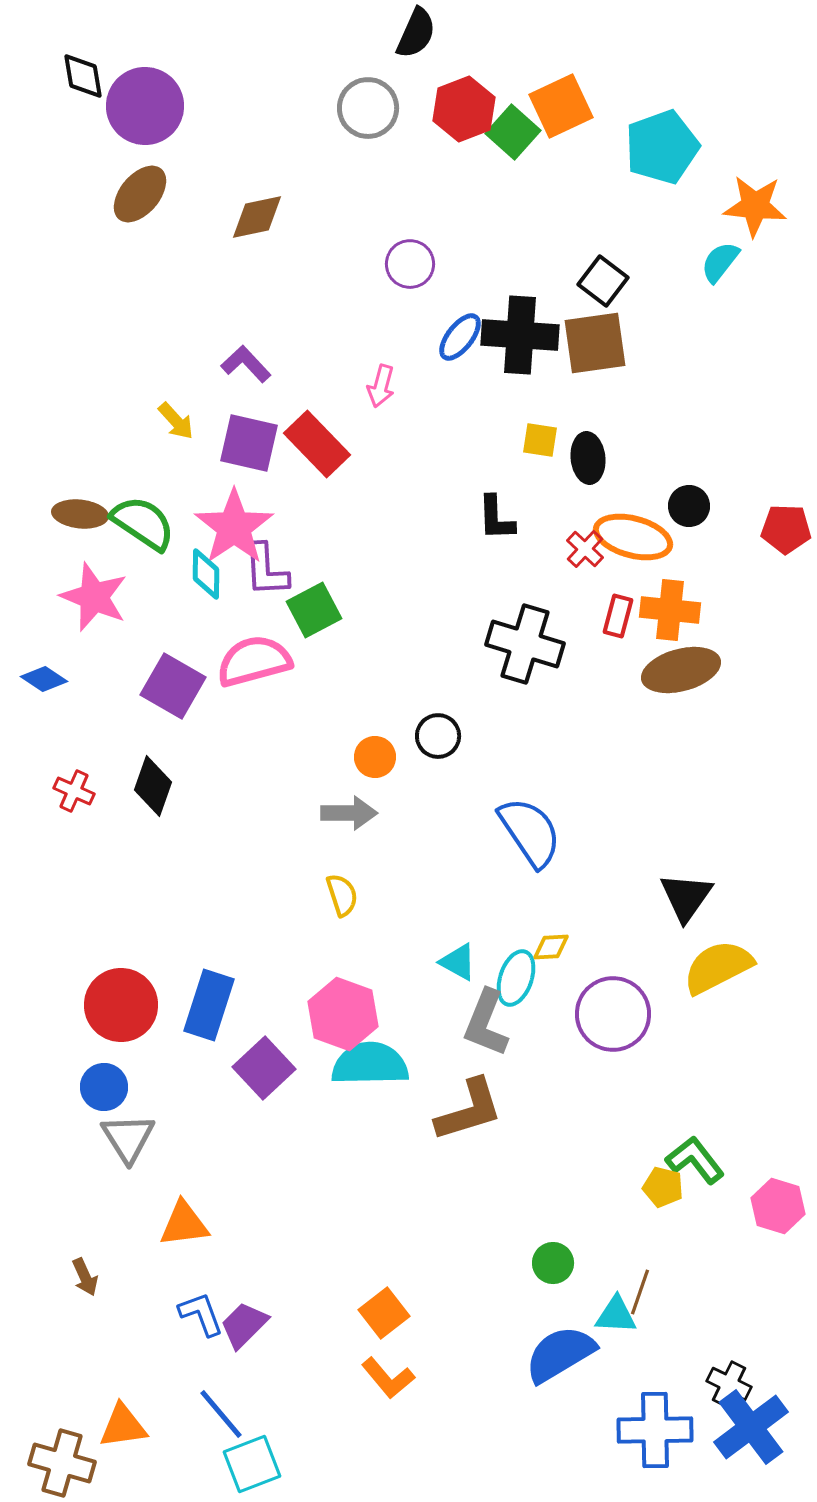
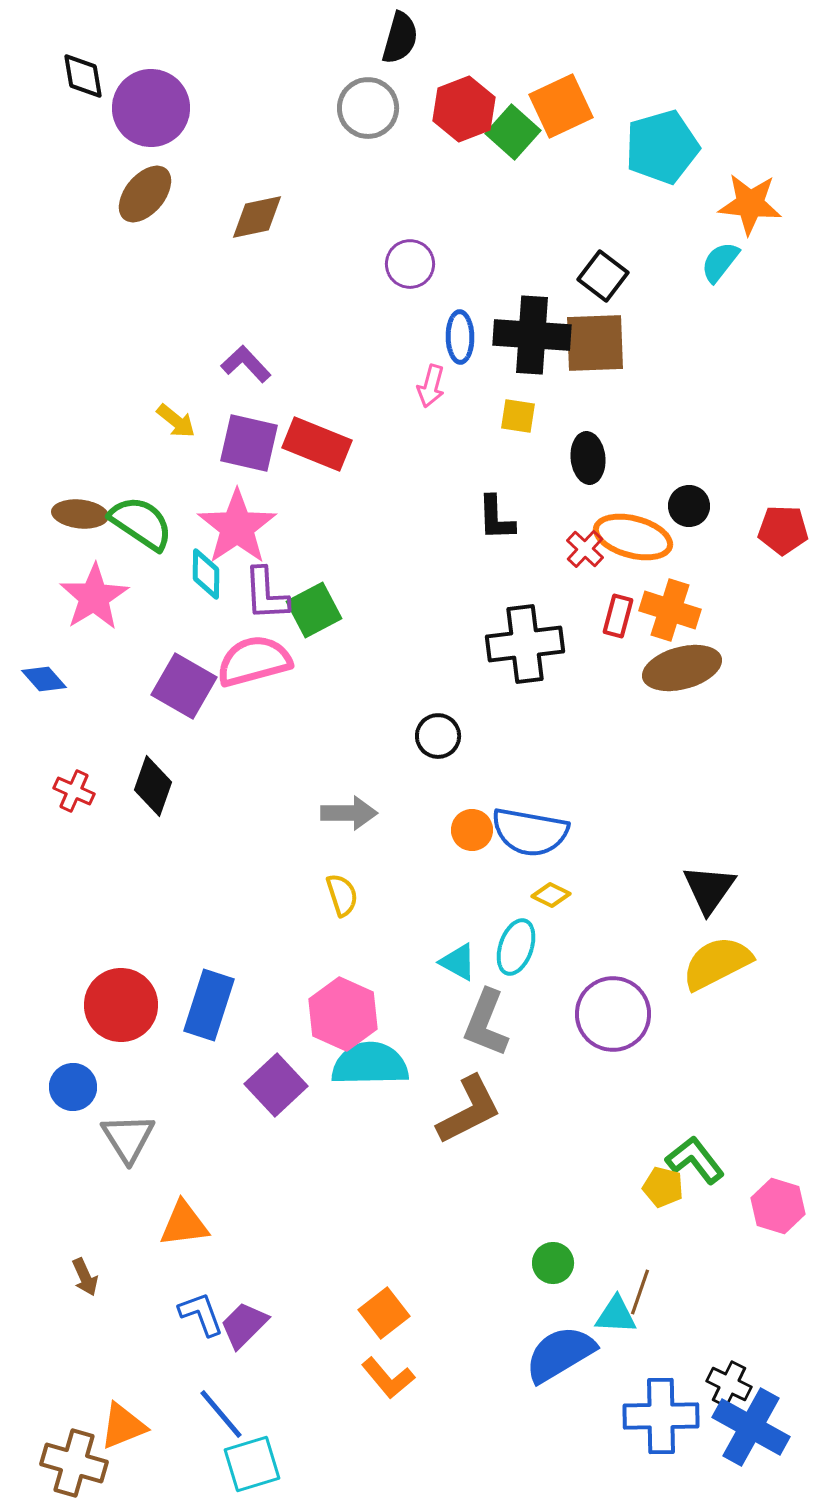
black semicircle at (416, 33): moved 16 px left, 5 px down; rotated 8 degrees counterclockwise
purple circle at (145, 106): moved 6 px right, 2 px down
cyan pentagon at (662, 147): rotated 4 degrees clockwise
brown ellipse at (140, 194): moved 5 px right
orange star at (755, 206): moved 5 px left, 2 px up
black square at (603, 281): moved 5 px up
black cross at (520, 335): moved 12 px right
blue ellipse at (460, 337): rotated 39 degrees counterclockwise
brown square at (595, 343): rotated 6 degrees clockwise
pink arrow at (381, 386): moved 50 px right
yellow arrow at (176, 421): rotated 9 degrees counterclockwise
yellow square at (540, 440): moved 22 px left, 24 px up
red rectangle at (317, 444): rotated 24 degrees counterclockwise
green semicircle at (143, 523): moved 2 px left
pink star at (234, 527): moved 3 px right
red pentagon at (786, 529): moved 3 px left, 1 px down
purple L-shape at (266, 570): moved 24 px down
pink star at (94, 597): rotated 18 degrees clockwise
orange cross at (670, 610): rotated 12 degrees clockwise
black cross at (525, 644): rotated 24 degrees counterclockwise
brown ellipse at (681, 670): moved 1 px right, 2 px up
blue diamond at (44, 679): rotated 15 degrees clockwise
purple square at (173, 686): moved 11 px right
orange circle at (375, 757): moved 97 px right, 73 px down
blue semicircle at (530, 832): rotated 134 degrees clockwise
black triangle at (686, 897): moved 23 px right, 8 px up
yellow diamond at (551, 947): moved 52 px up; rotated 30 degrees clockwise
yellow semicircle at (718, 967): moved 1 px left, 4 px up
cyan ellipse at (516, 978): moved 31 px up
pink hexagon at (343, 1014): rotated 4 degrees clockwise
purple square at (264, 1068): moved 12 px right, 17 px down
blue circle at (104, 1087): moved 31 px left
brown L-shape at (469, 1110): rotated 10 degrees counterclockwise
orange triangle at (123, 1426): rotated 14 degrees counterclockwise
blue cross at (751, 1427): rotated 24 degrees counterclockwise
blue cross at (655, 1430): moved 6 px right, 14 px up
brown cross at (62, 1463): moved 12 px right
cyan square at (252, 1464): rotated 4 degrees clockwise
